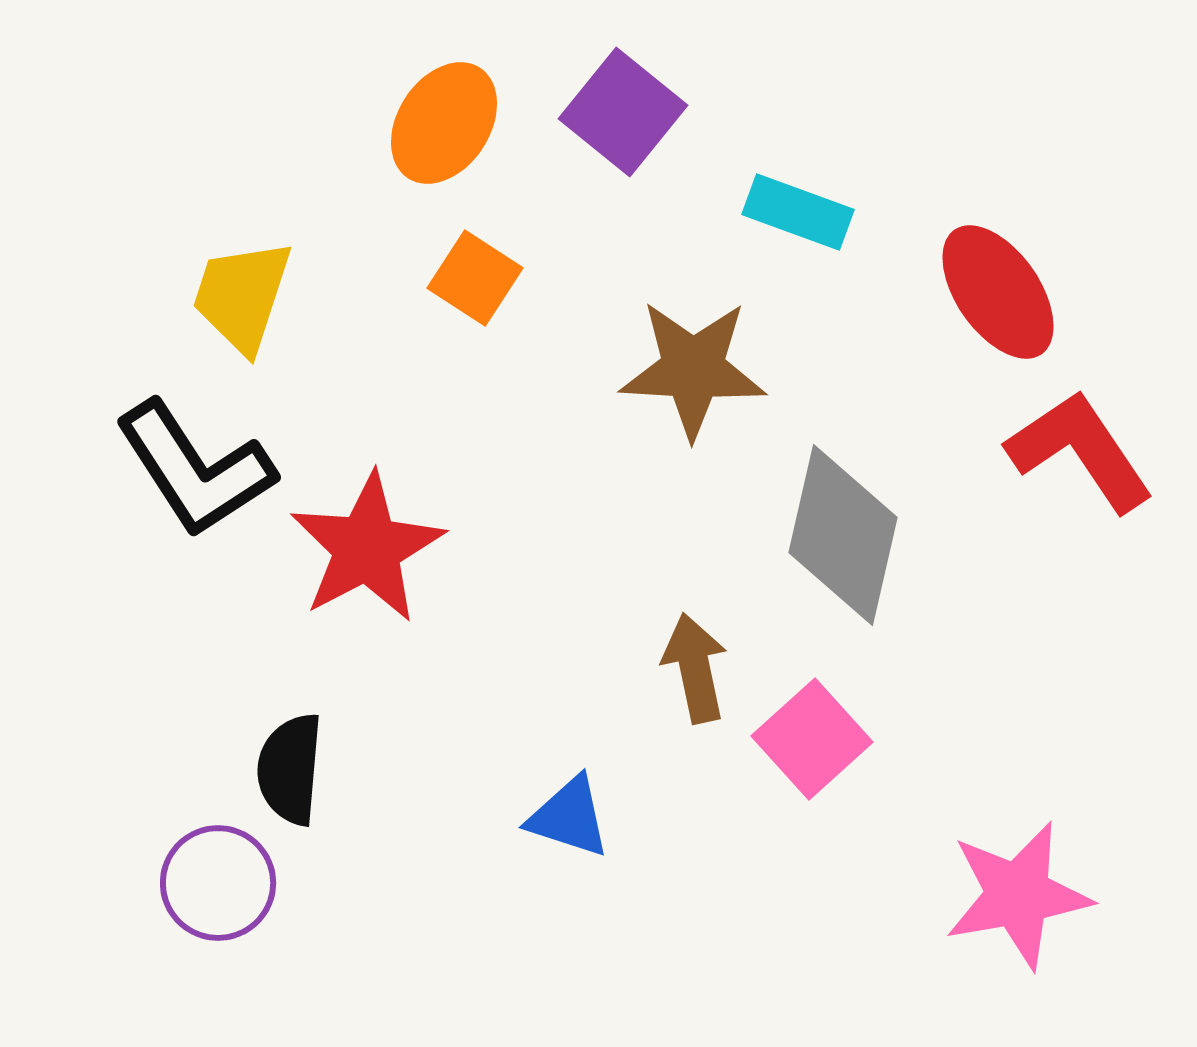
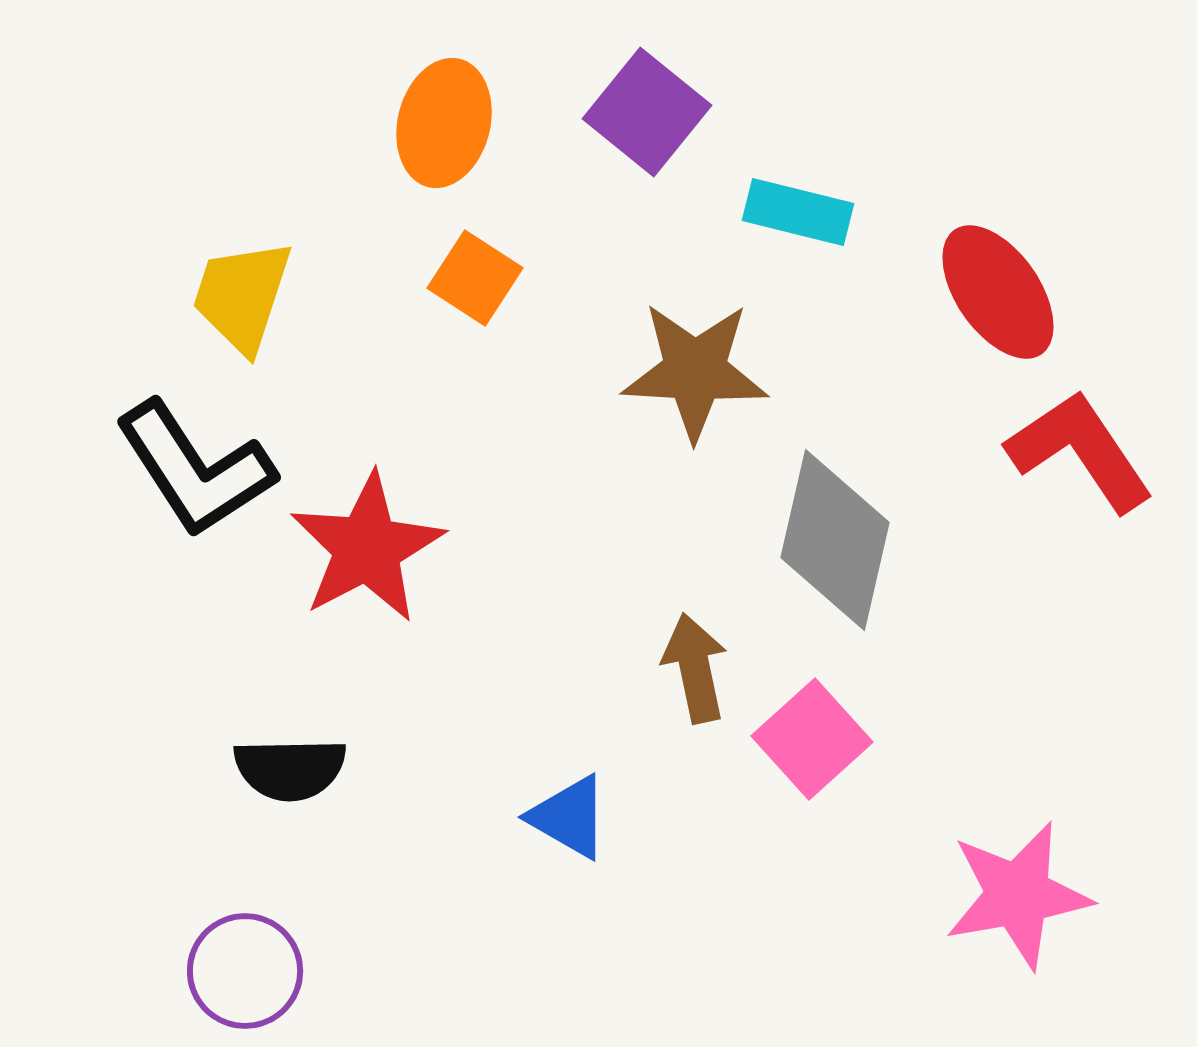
purple square: moved 24 px right
orange ellipse: rotated 19 degrees counterclockwise
cyan rectangle: rotated 6 degrees counterclockwise
brown star: moved 2 px right, 2 px down
gray diamond: moved 8 px left, 5 px down
black semicircle: rotated 96 degrees counterclockwise
blue triangle: rotated 12 degrees clockwise
purple circle: moved 27 px right, 88 px down
